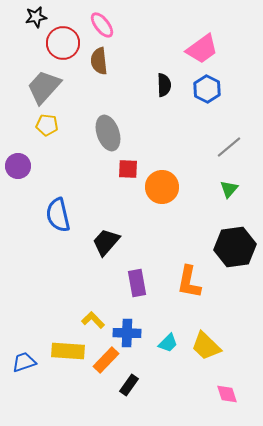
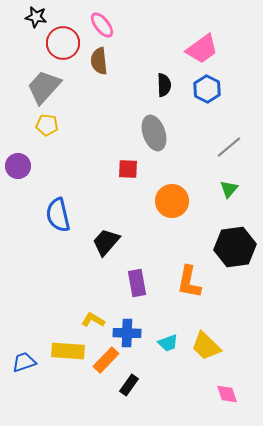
black star: rotated 20 degrees clockwise
gray ellipse: moved 46 px right
orange circle: moved 10 px right, 14 px down
yellow L-shape: rotated 15 degrees counterclockwise
cyan trapezoid: rotated 25 degrees clockwise
